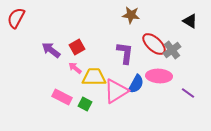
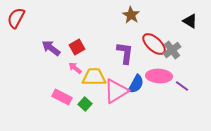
brown star: rotated 24 degrees clockwise
purple arrow: moved 2 px up
purple line: moved 6 px left, 7 px up
green square: rotated 16 degrees clockwise
